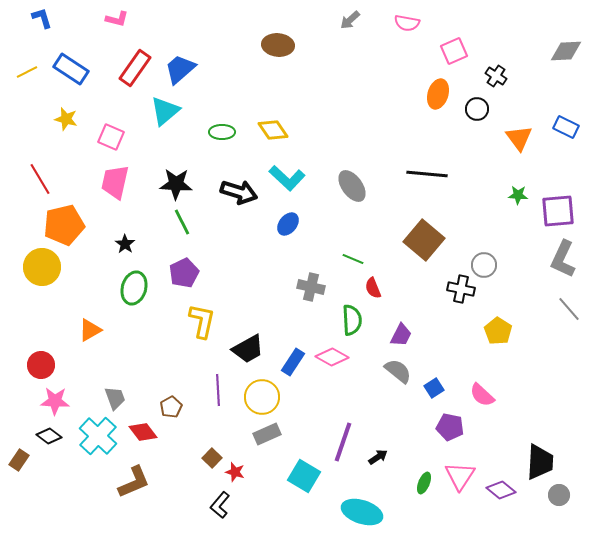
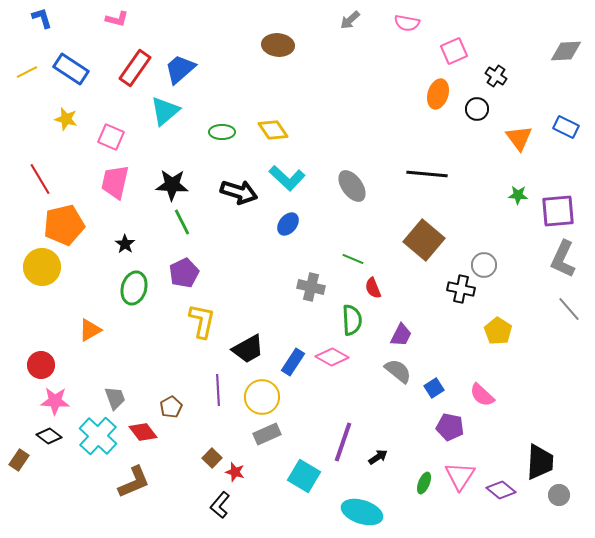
black star at (176, 184): moved 4 px left, 1 px down
